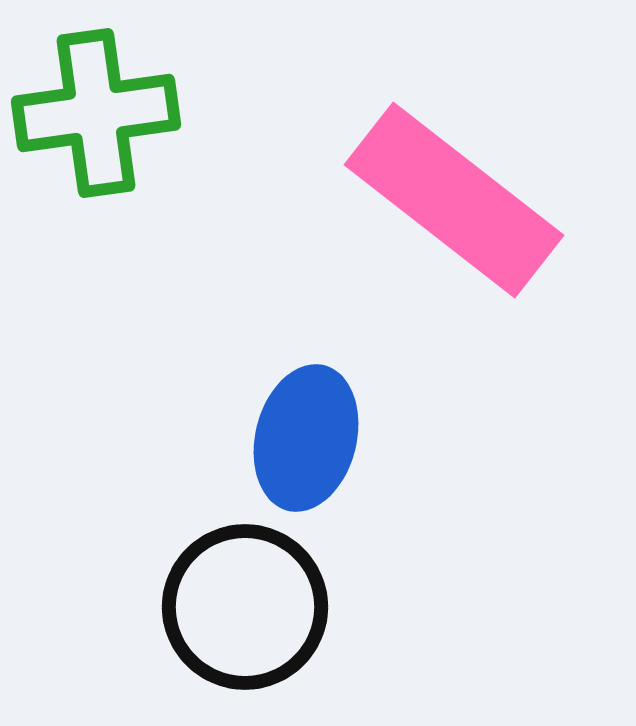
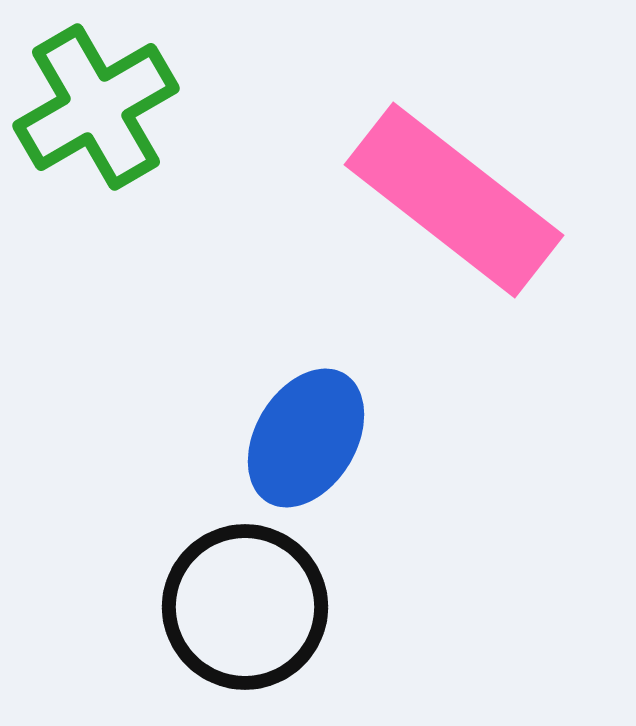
green cross: moved 6 px up; rotated 22 degrees counterclockwise
blue ellipse: rotated 17 degrees clockwise
